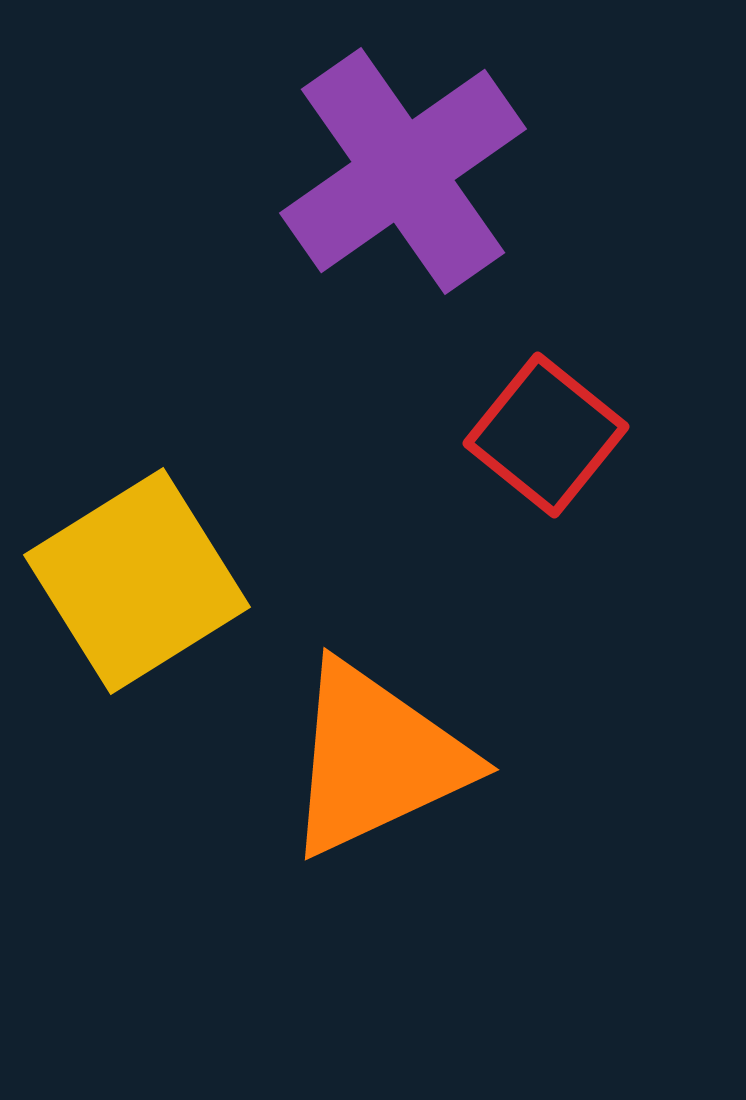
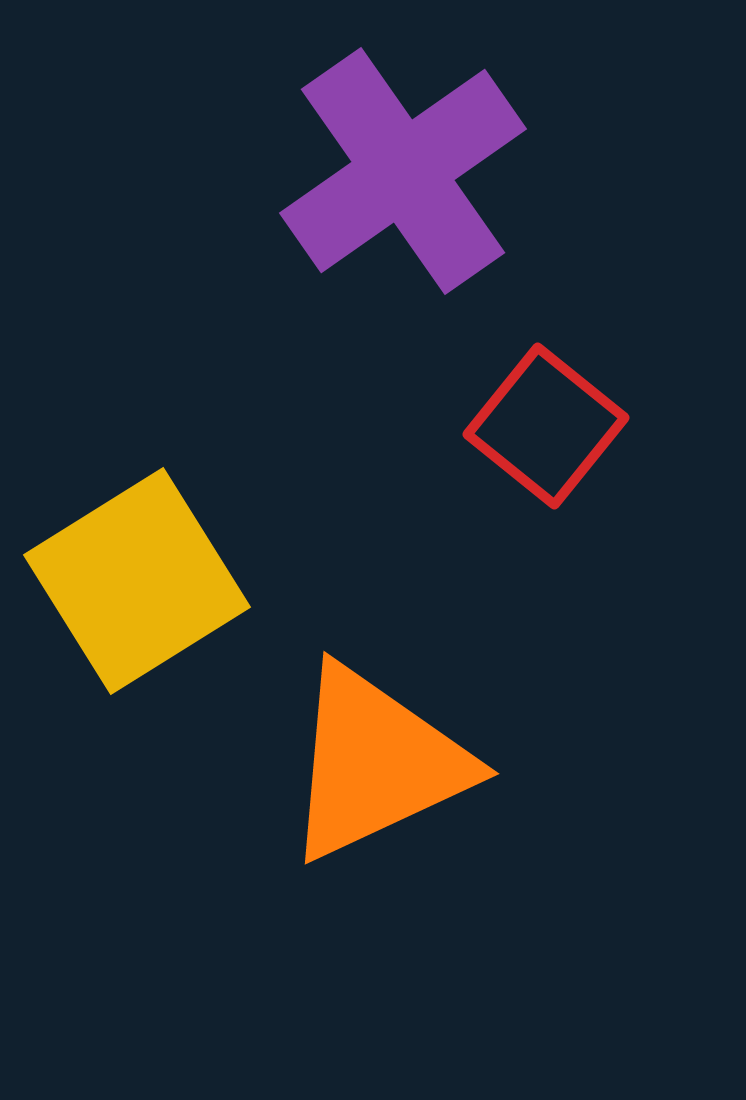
red square: moved 9 px up
orange triangle: moved 4 px down
